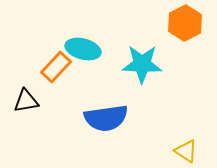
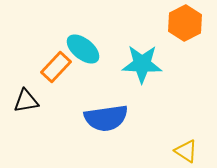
cyan ellipse: rotated 24 degrees clockwise
